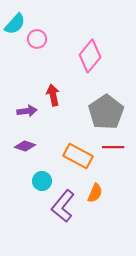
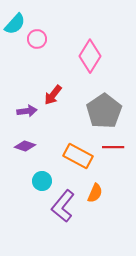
pink diamond: rotated 8 degrees counterclockwise
red arrow: rotated 130 degrees counterclockwise
gray pentagon: moved 2 px left, 1 px up
